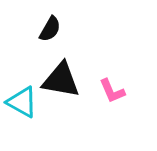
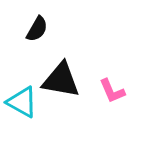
black semicircle: moved 13 px left
